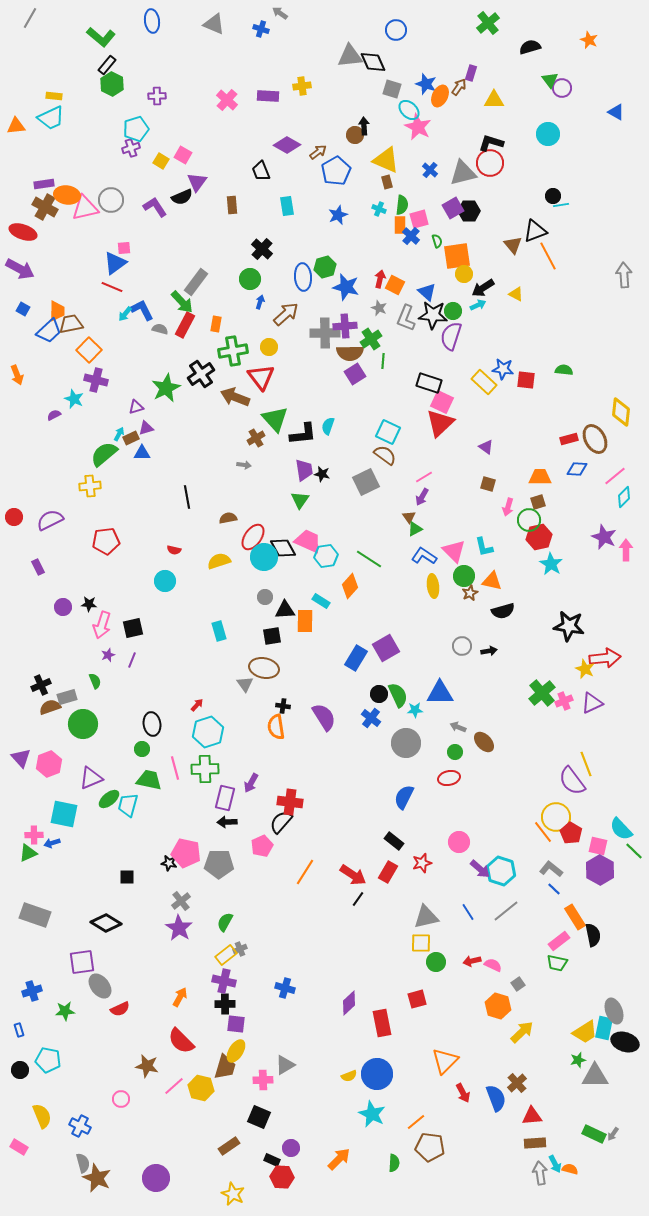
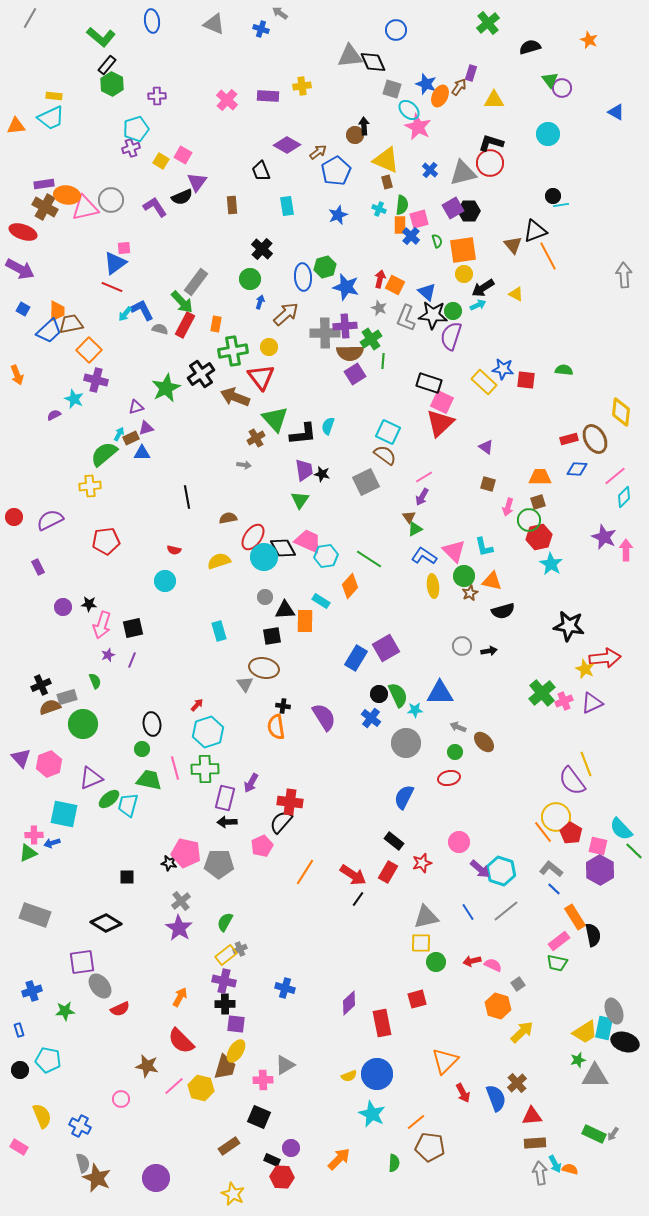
orange square at (457, 256): moved 6 px right, 6 px up
